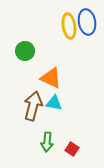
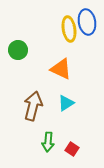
yellow ellipse: moved 3 px down
green circle: moved 7 px left, 1 px up
orange triangle: moved 10 px right, 9 px up
cyan triangle: moved 12 px right; rotated 42 degrees counterclockwise
green arrow: moved 1 px right
